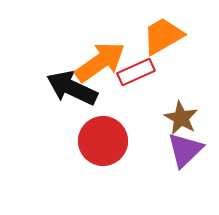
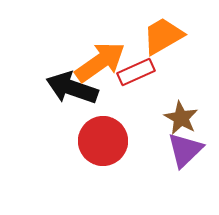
black arrow: rotated 6 degrees counterclockwise
